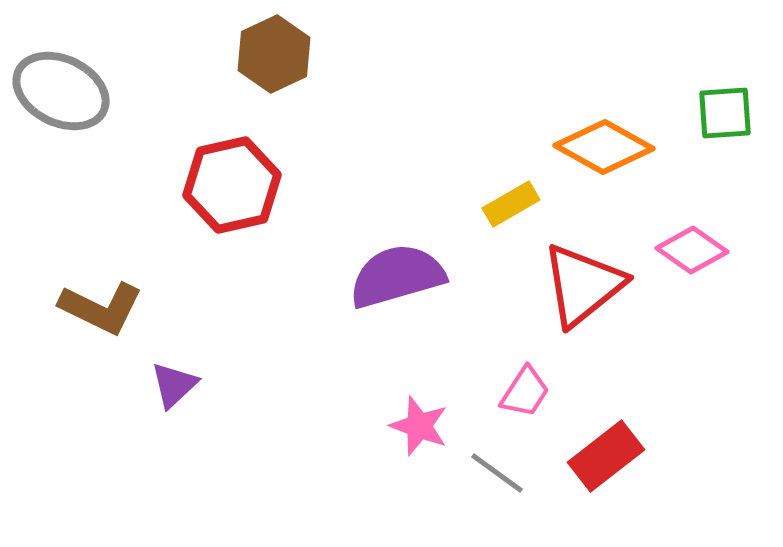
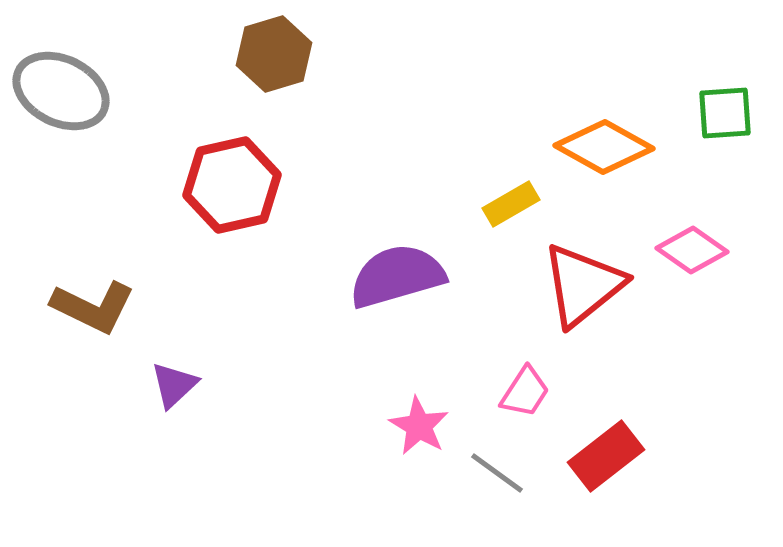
brown hexagon: rotated 8 degrees clockwise
brown L-shape: moved 8 px left, 1 px up
pink star: rotated 10 degrees clockwise
